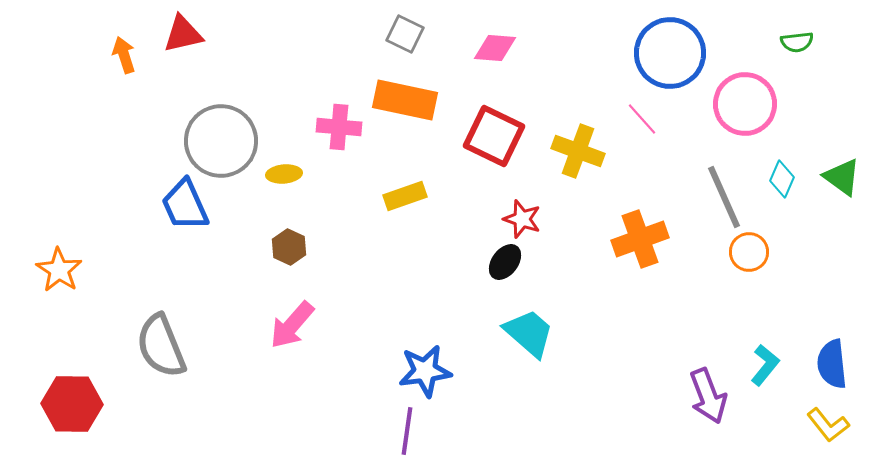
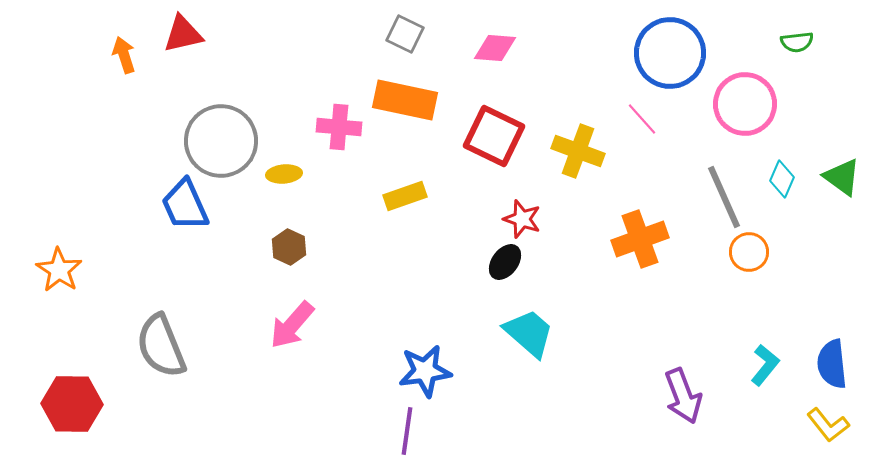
purple arrow: moved 25 px left
